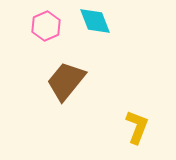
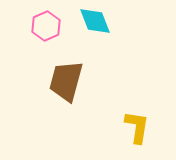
brown trapezoid: rotated 24 degrees counterclockwise
yellow L-shape: rotated 12 degrees counterclockwise
